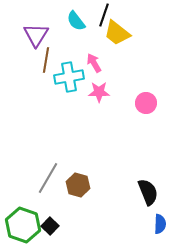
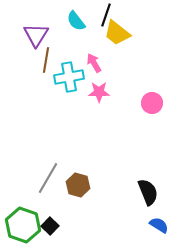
black line: moved 2 px right
pink circle: moved 6 px right
blue semicircle: moved 1 px left, 1 px down; rotated 60 degrees counterclockwise
